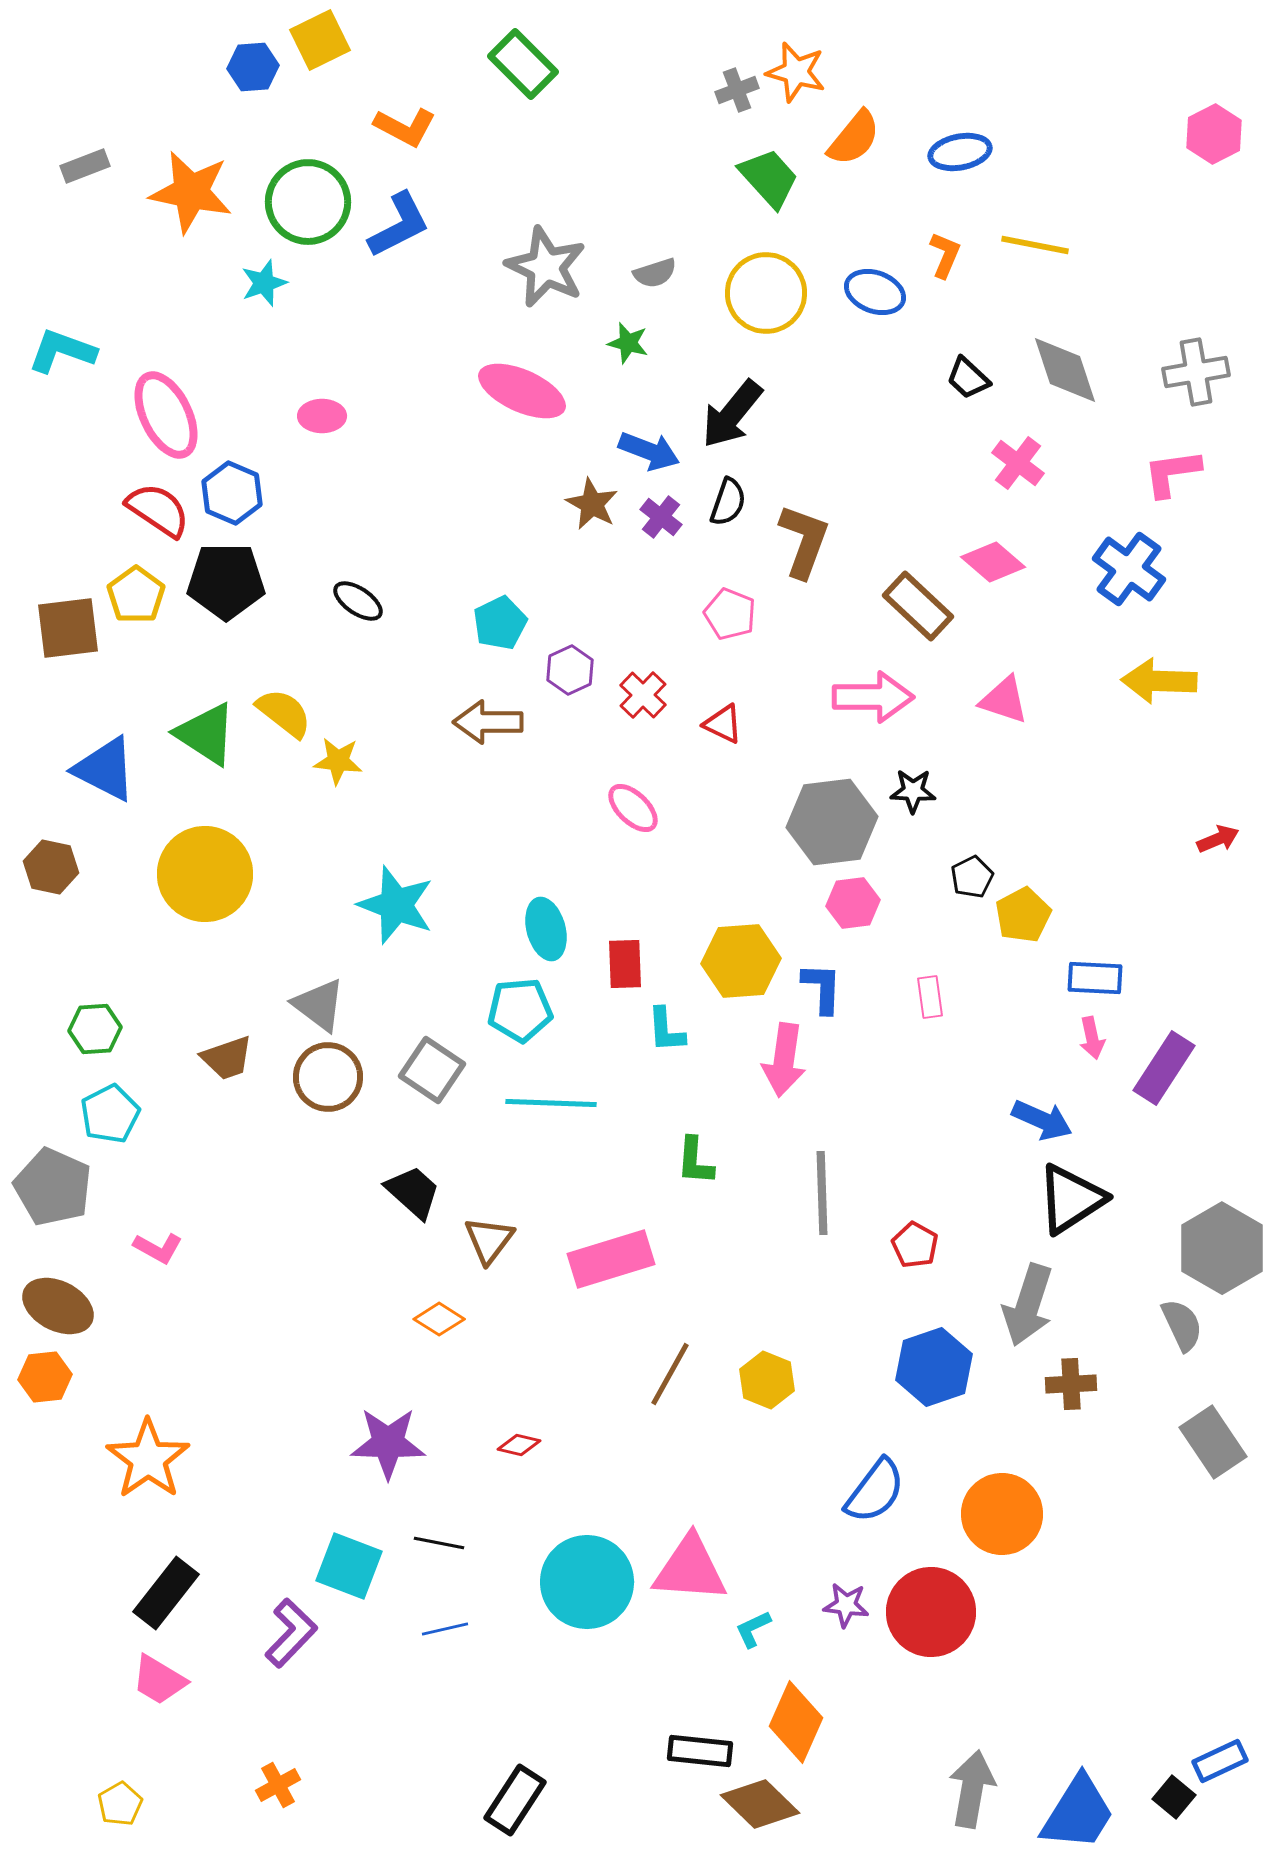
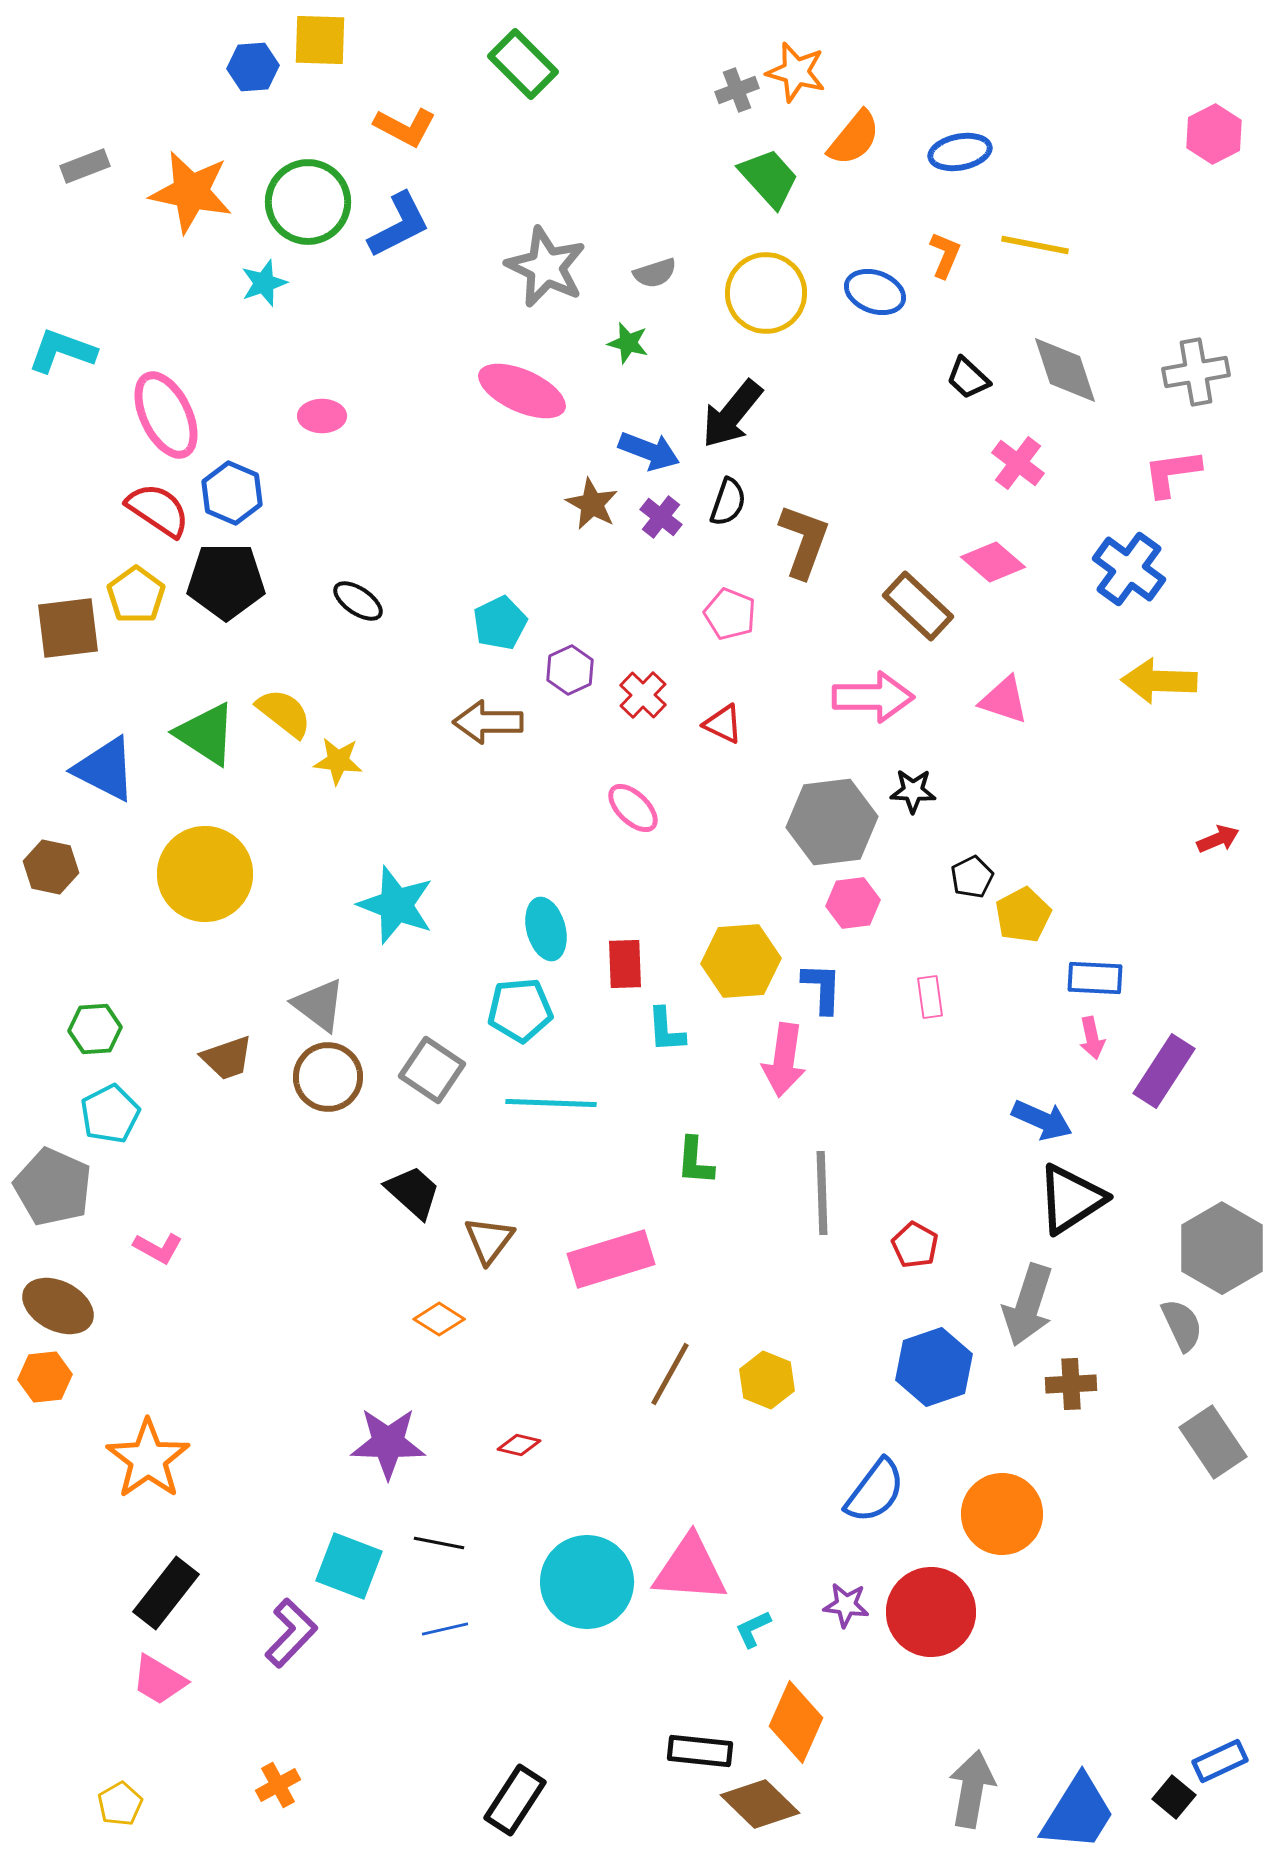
yellow square at (320, 40): rotated 28 degrees clockwise
purple rectangle at (1164, 1068): moved 3 px down
